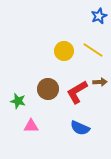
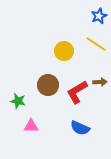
yellow line: moved 3 px right, 6 px up
brown circle: moved 4 px up
